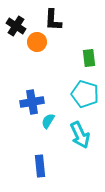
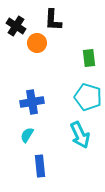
orange circle: moved 1 px down
cyan pentagon: moved 3 px right, 3 px down
cyan semicircle: moved 21 px left, 14 px down
